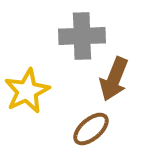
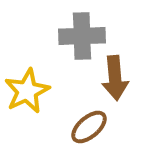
brown arrow: moved 1 px right, 1 px up; rotated 27 degrees counterclockwise
brown ellipse: moved 2 px left, 2 px up
